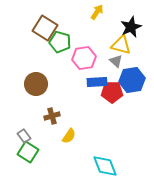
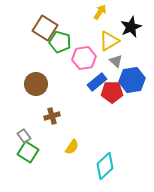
yellow arrow: moved 3 px right
yellow triangle: moved 12 px left, 4 px up; rotated 45 degrees counterclockwise
blue rectangle: rotated 36 degrees counterclockwise
yellow semicircle: moved 3 px right, 11 px down
cyan diamond: rotated 68 degrees clockwise
